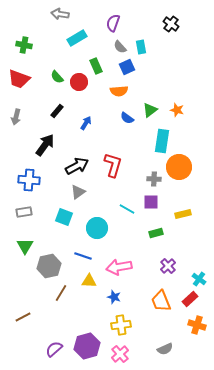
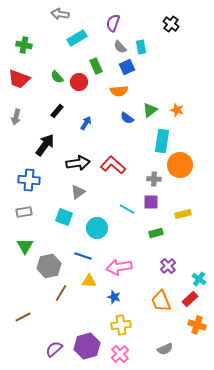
red L-shape at (113, 165): rotated 65 degrees counterclockwise
black arrow at (77, 166): moved 1 px right, 3 px up; rotated 20 degrees clockwise
orange circle at (179, 167): moved 1 px right, 2 px up
